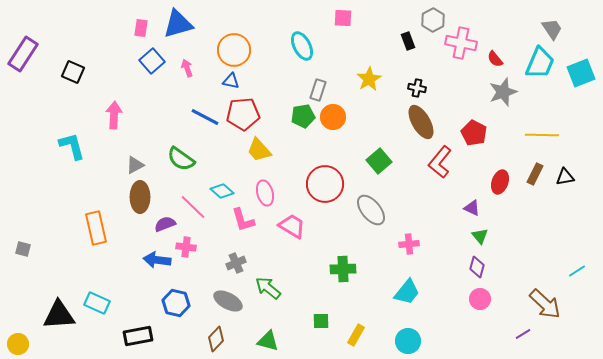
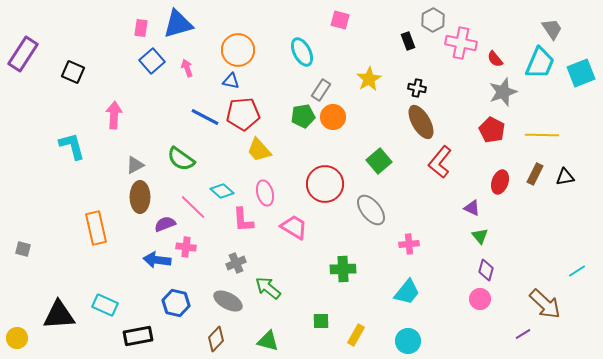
pink square at (343, 18): moved 3 px left, 2 px down; rotated 12 degrees clockwise
cyan ellipse at (302, 46): moved 6 px down
orange circle at (234, 50): moved 4 px right
gray rectangle at (318, 90): moved 3 px right; rotated 15 degrees clockwise
red pentagon at (474, 133): moved 18 px right, 3 px up
pink L-shape at (243, 220): rotated 12 degrees clockwise
pink trapezoid at (292, 226): moved 2 px right, 1 px down
purple diamond at (477, 267): moved 9 px right, 3 px down
cyan rectangle at (97, 303): moved 8 px right, 2 px down
yellow circle at (18, 344): moved 1 px left, 6 px up
